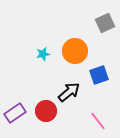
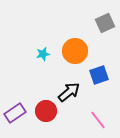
pink line: moved 1 px up
